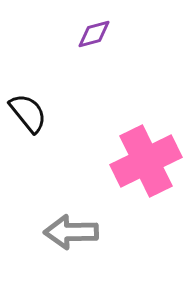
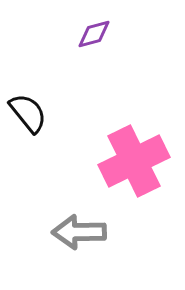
pink cross: moved 12 px left
gray arrow: moved 8 px right
